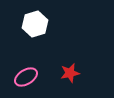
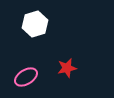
red star: moved 3 px left, 5 px up
